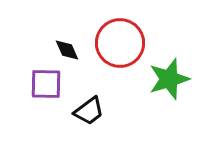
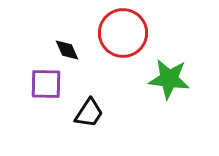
red circle: moved 3 px right, 10 px up
green star: rotated 24 degrees clockwise
black trapezoid: moved 2 px down; rotated 20 degrees counterclockwise
